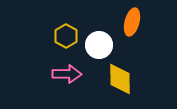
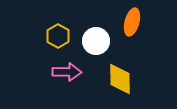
yellow hexagon: moved 8 px left
white circle: moved 3 px left, 4 px up
pink arrow: moved 2 px up
